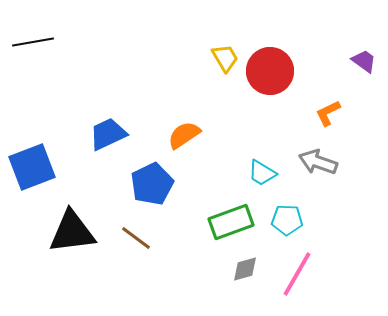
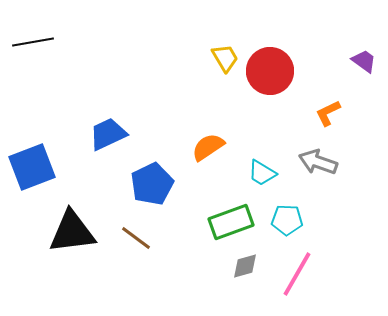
orange semicircle: moved 24 px right, 12 px down
gray diamond: moved 3 px up
